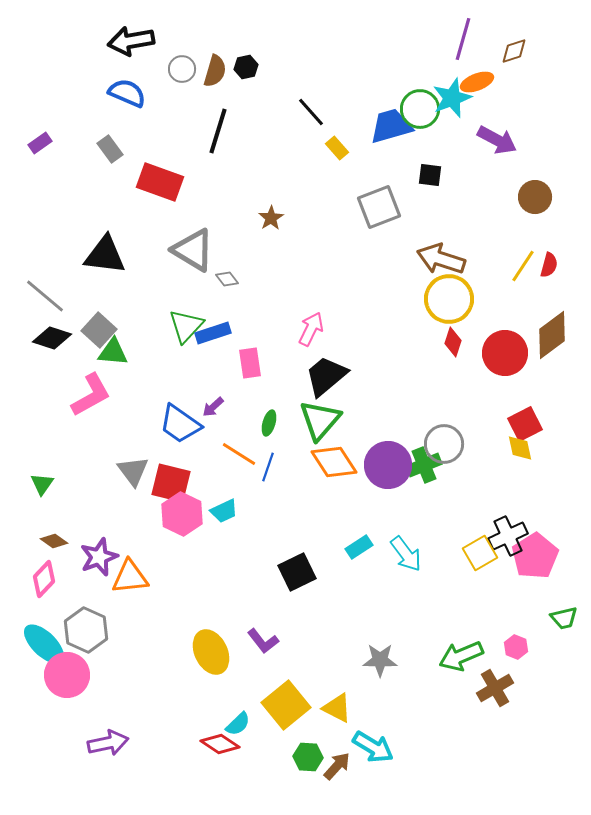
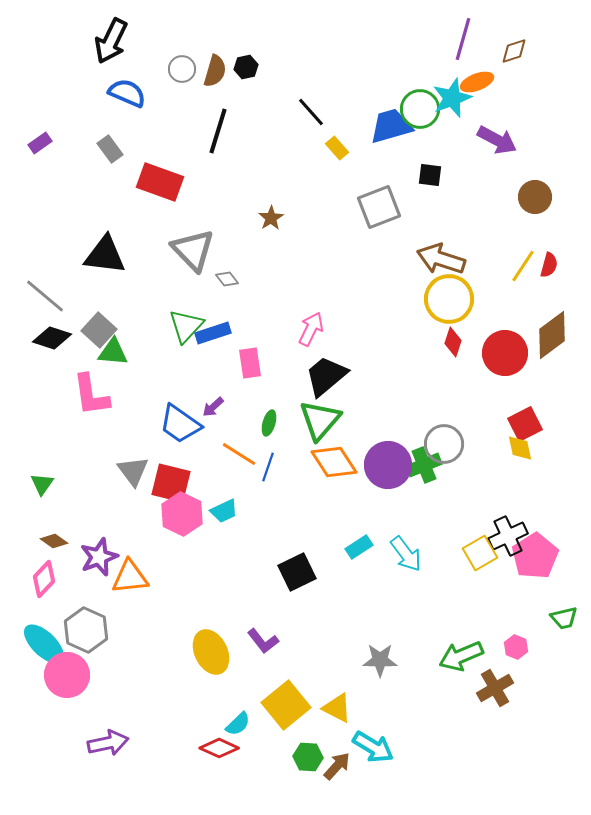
black arrow at (131, 41): moved 20 px left; rotated 54 degrees counterclockwise
gray triangle at (193, 250): rotated 15 degrees clockwise
pink L-shape at (91, 395): rotated 111 degrees clockwise
red diamond at (220, 744): moved 1 px left, 4 px down; rotated 9 degrees counterclockwise
